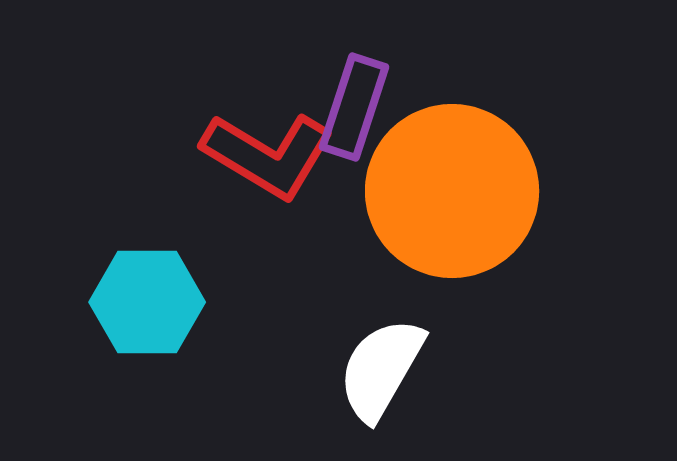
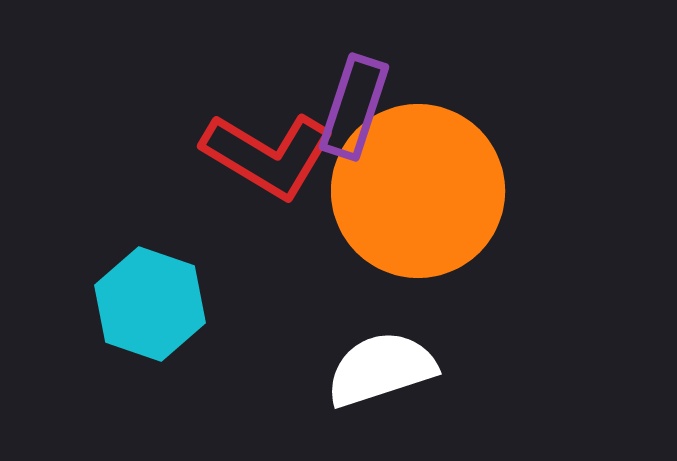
orange circle: moved 34 px left
cyan hexagon: moved 3 px right, 2 px down; rotated 19 degrees clockwise
white semicircle: rotated 42 degrees clockwise
